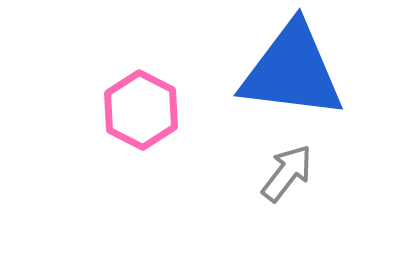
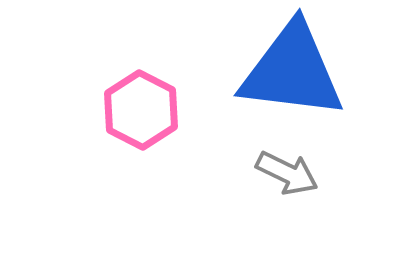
gray arrow: rotated 78 degrees clockwise
